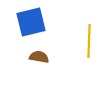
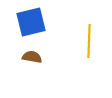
brown semicircle: moved 7 px left
